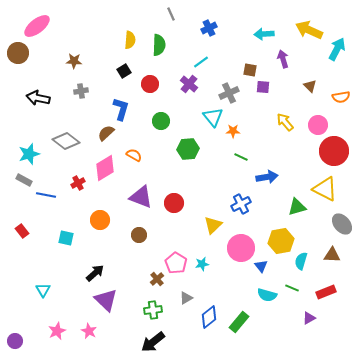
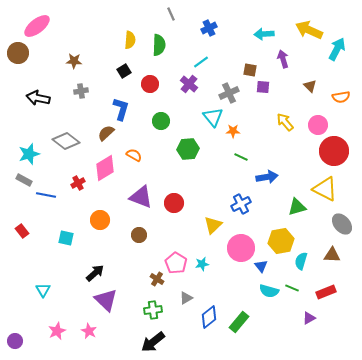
brown cross at (157, 279): rotated 16 degrees counterclockwise
cyan semicircle at (267, 295): moved 2 px right, 4 px up
